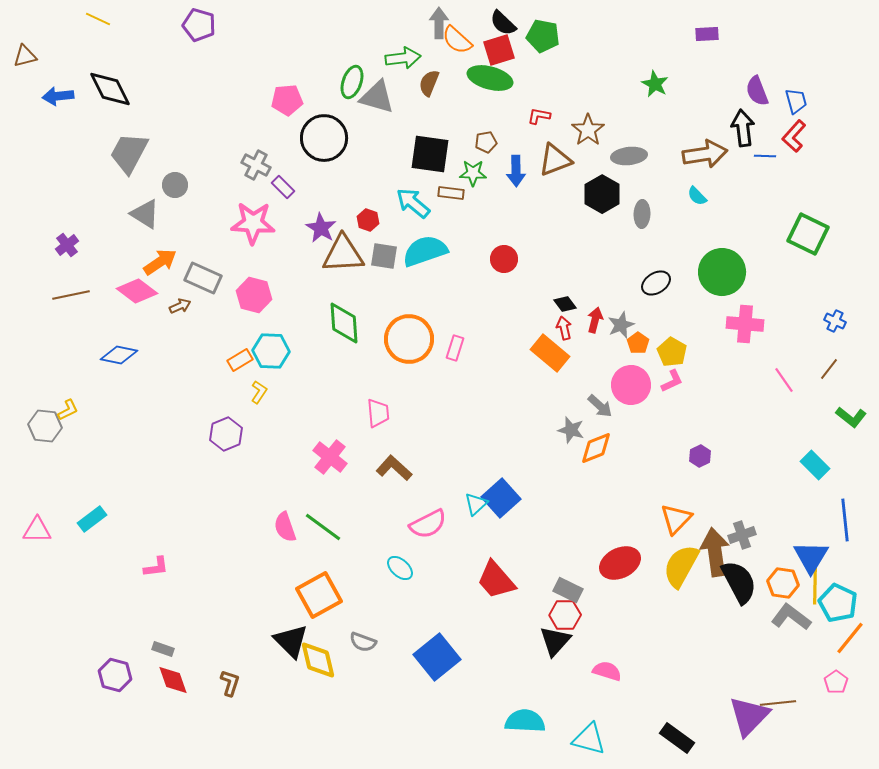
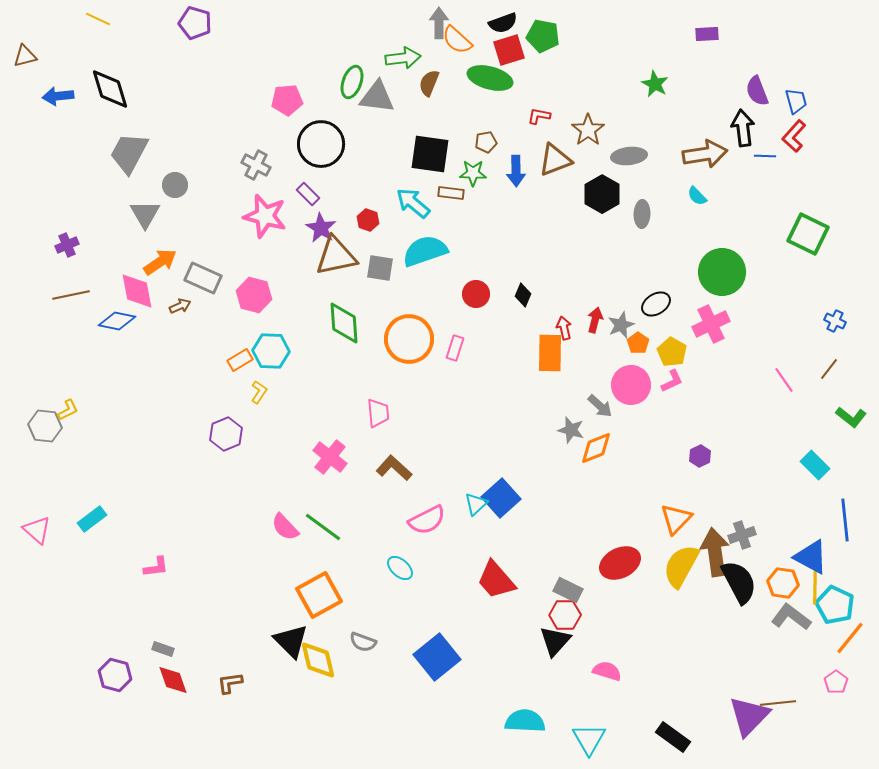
black semicircle at (503, 23): rotated 64 degrees counterclockwise
purple pentagon at (199, 25): moved 4 px left, 2 px up
red square at (499, 50): moved 10 px right
black diamond at (110, 89): rotated 9 degrees clockwise
gray triangle at (377, 97): rotated 9 degrees counterclockwise
black circle at (324, 138): moved 3 px left, 6 px down
purple rectangle at (283, 187): moved 25 px right, 7 px down
gray triangle at (145, 214): rotated 28 degrees clockwise
pink star at (253, 223): moved 12 px right, 7 px up; rotated 12 degrees clockwise
purple cross at (67, 245): rotated 15 degrees clockwise
brown triangle at (343, 254): moved 7 px left, 2 px down; rotated 9 degrees counterclockwise
gray square at (384, 256): moved 4 px left, 12 px down
red circle at (504, 259): moved 28 px left, 35 px down
black ellipse at (656, 283): moved 21 px down
pink diamond at (137, 291): rotated 42 degrees clockwise
black diamond at (565, 304): moved 42 px left, 9 px up; rotated 60 degrees clockwise
pink cross at (745, 324): moved 34 px left; rotated 30 degrees counterclockwise
orange rectangle at (550, 353): rotated 51 degrees clockwise
blue diamond at (119, 355): moved 2 px left, 34 px up
pink semicircle at (428, 524): moved 1 px left, 4 px up
pink semicircle at (285, 527): rotated 24 degrees counterclockwise
pink triangle at (37, 530): rotated 40 degrees clockwise
blue triangle at (811, 557): rotated 33 degrees counterclockwise
cyan pentagon at (838, 603): moved 3 px left, 2 px down
brown L-shape at (230, 683): rotated 116 degrees counterclockwise
black rectangle at (677, 738): moved 4 px left, 1 px up
cyan triangle at (589, 739): rotated 45 degrees clockwise
